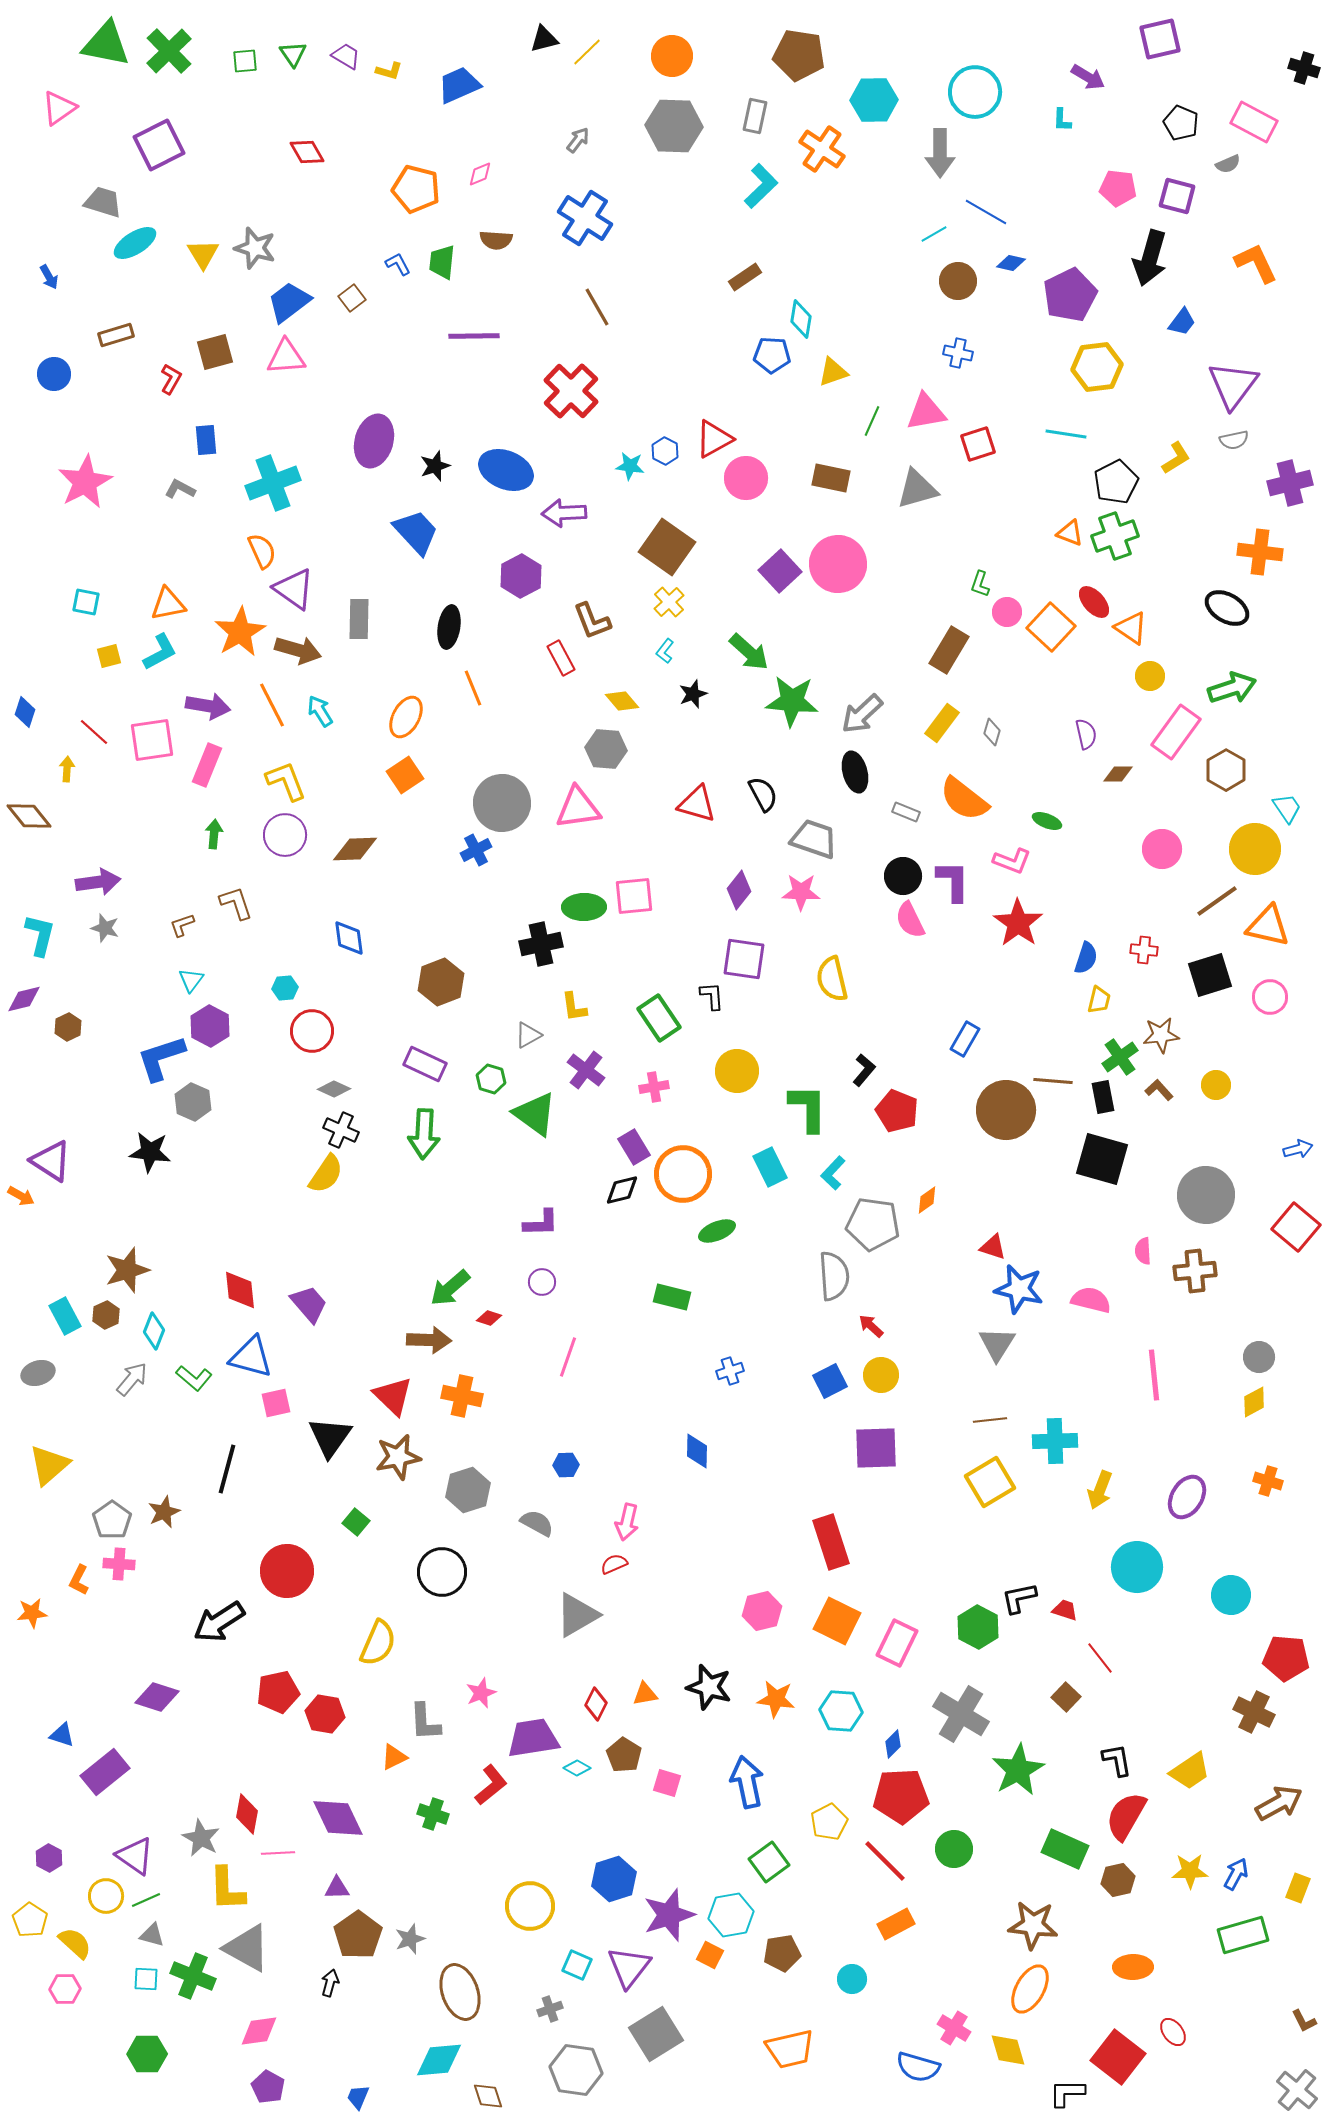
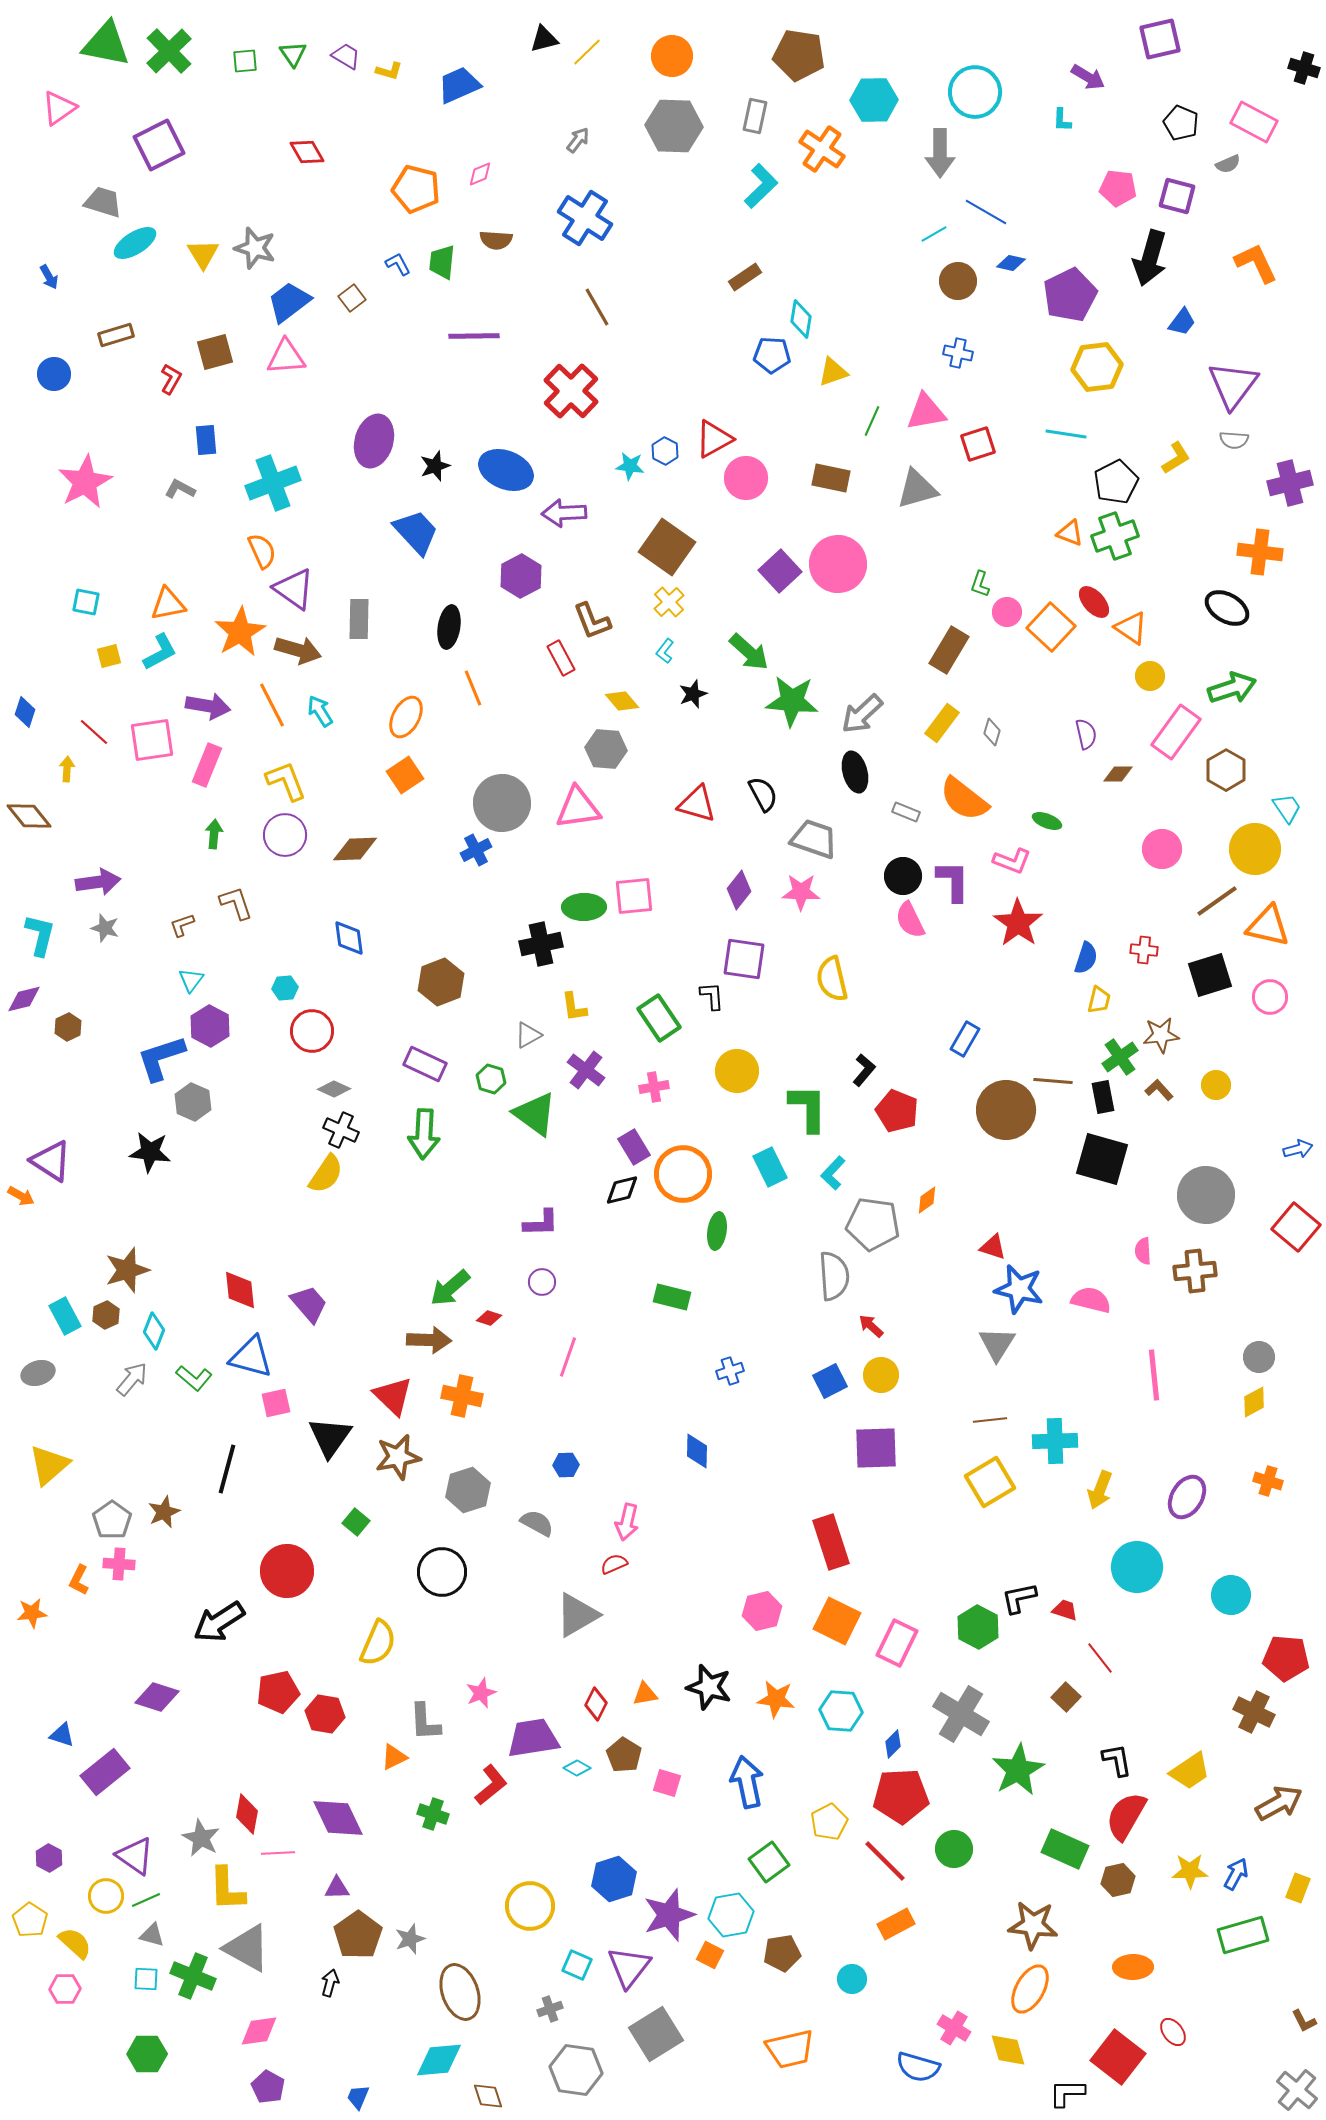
gray semicircle at (1234, 440): rotated 16 degrees clockwise
green ellipse at (717, 1231): rotated 60 degrees counterclockwise
